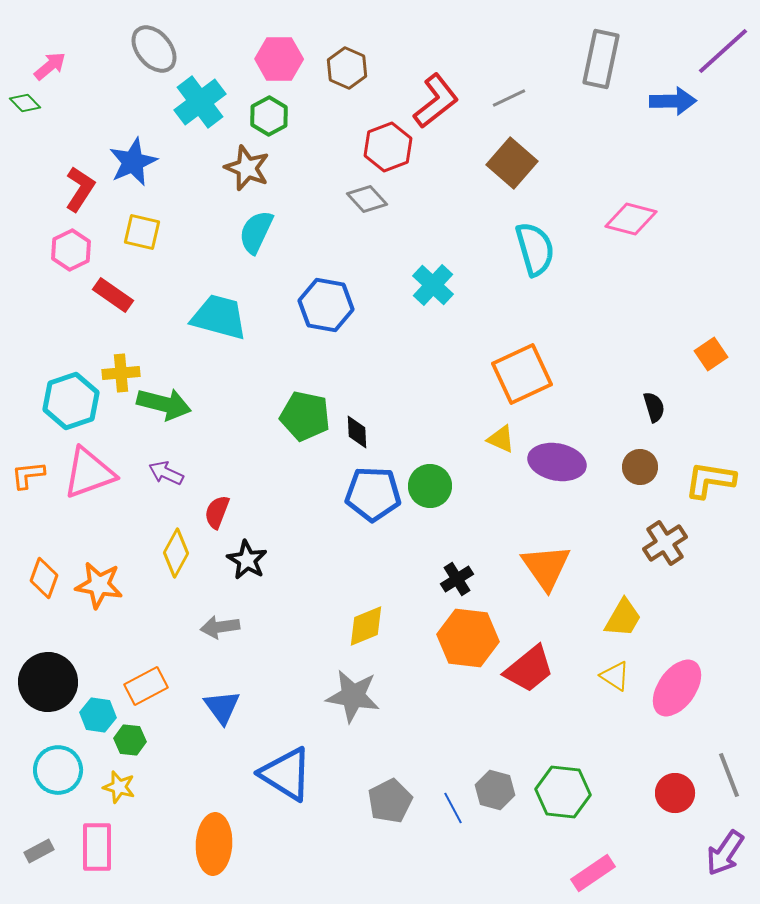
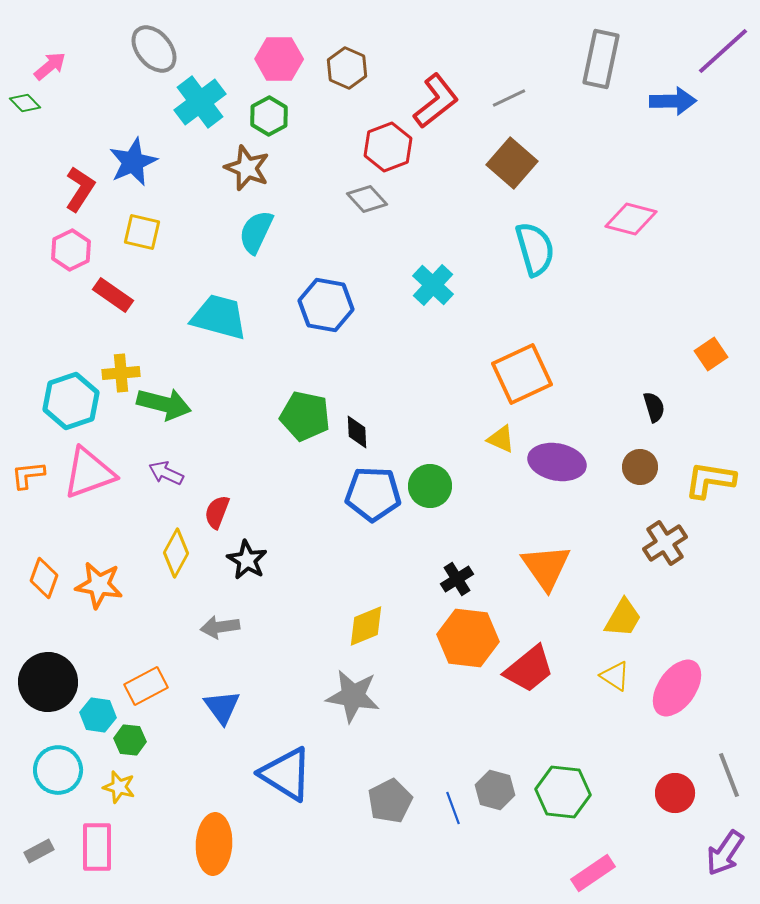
blue line at (453, 808): rotated 8 degrees clockwise
